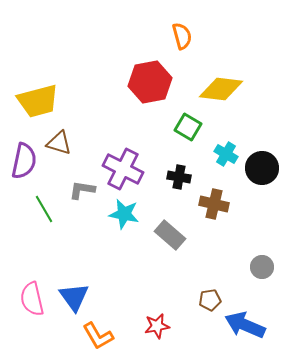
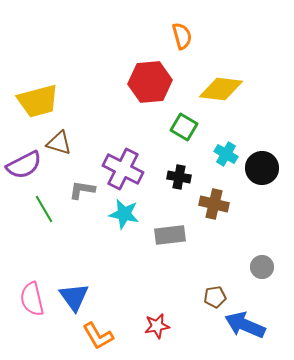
red hexagon: rotated 6 degrees clockwise
green square: moved 4 px left
purple semicircle: moved 4 px down; rotated 51 degrees clockwise
gray rectangle: rotated 48 degrees counterclockwise
brown pentagon: moved 5 px right, 3 px up
